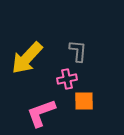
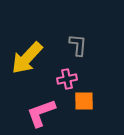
gray L-shape: moved 6 px up
